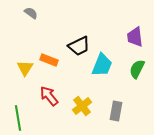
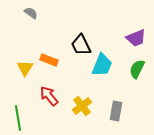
purple trapezoid: moved 1 px right, 1 px down; rotated 105 degrees counterclockwise
black trapezoid: moved 2 px right, 1 px up; rotated 90 degrees clockwise
